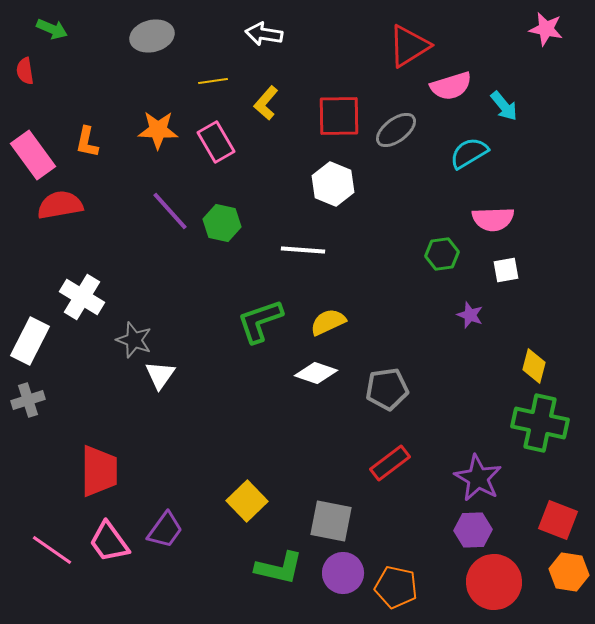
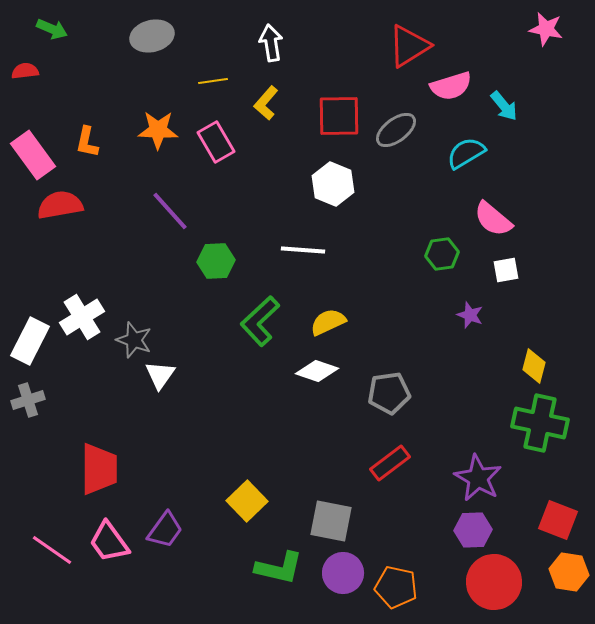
white arrow at (264, 34): moved 7 px right, 9 px down; rotated 72 degrees clockwise
red semicircle at (25, 71): rotated 92 degrees clockwise
cyan semicircle at (469, 153): moved 3 px left
pink semicircle at (493, 219): rotated 42 degrees clockwise
green hexagon at (222, 223): moved 6 px left, 38 px down; rotated 15 degrees counterclockwise
white cross at (82, 297): moved 20 px down; rotated 27 degrees clockwise
green L-shape at (260, 321): rotated 24 degrees counterclockwise
white diamond at (316, 373): moved 1 px right, 2 px up
gray pentagon at (387, 389): moved 2 px right, 4 px down
red trapezoid at (99, 471): moved 2 px up
